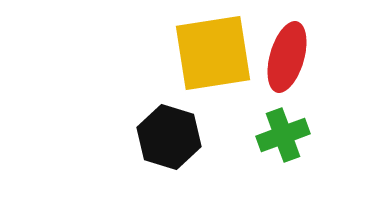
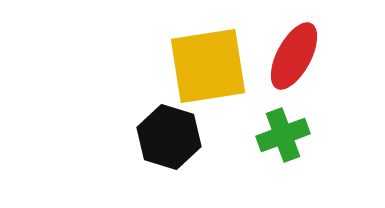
yellow square: moved 5 px left, 13 px down
red ellipse: moved 7 px right, 1 px up; rotated 12 degrees clockwise
